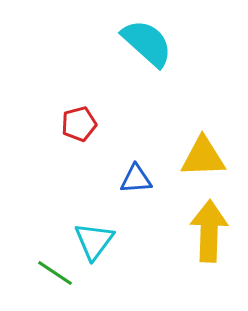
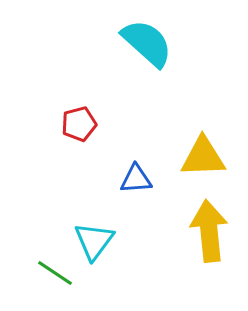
yellow arrow: rotated 8 degrees counterclockwise
